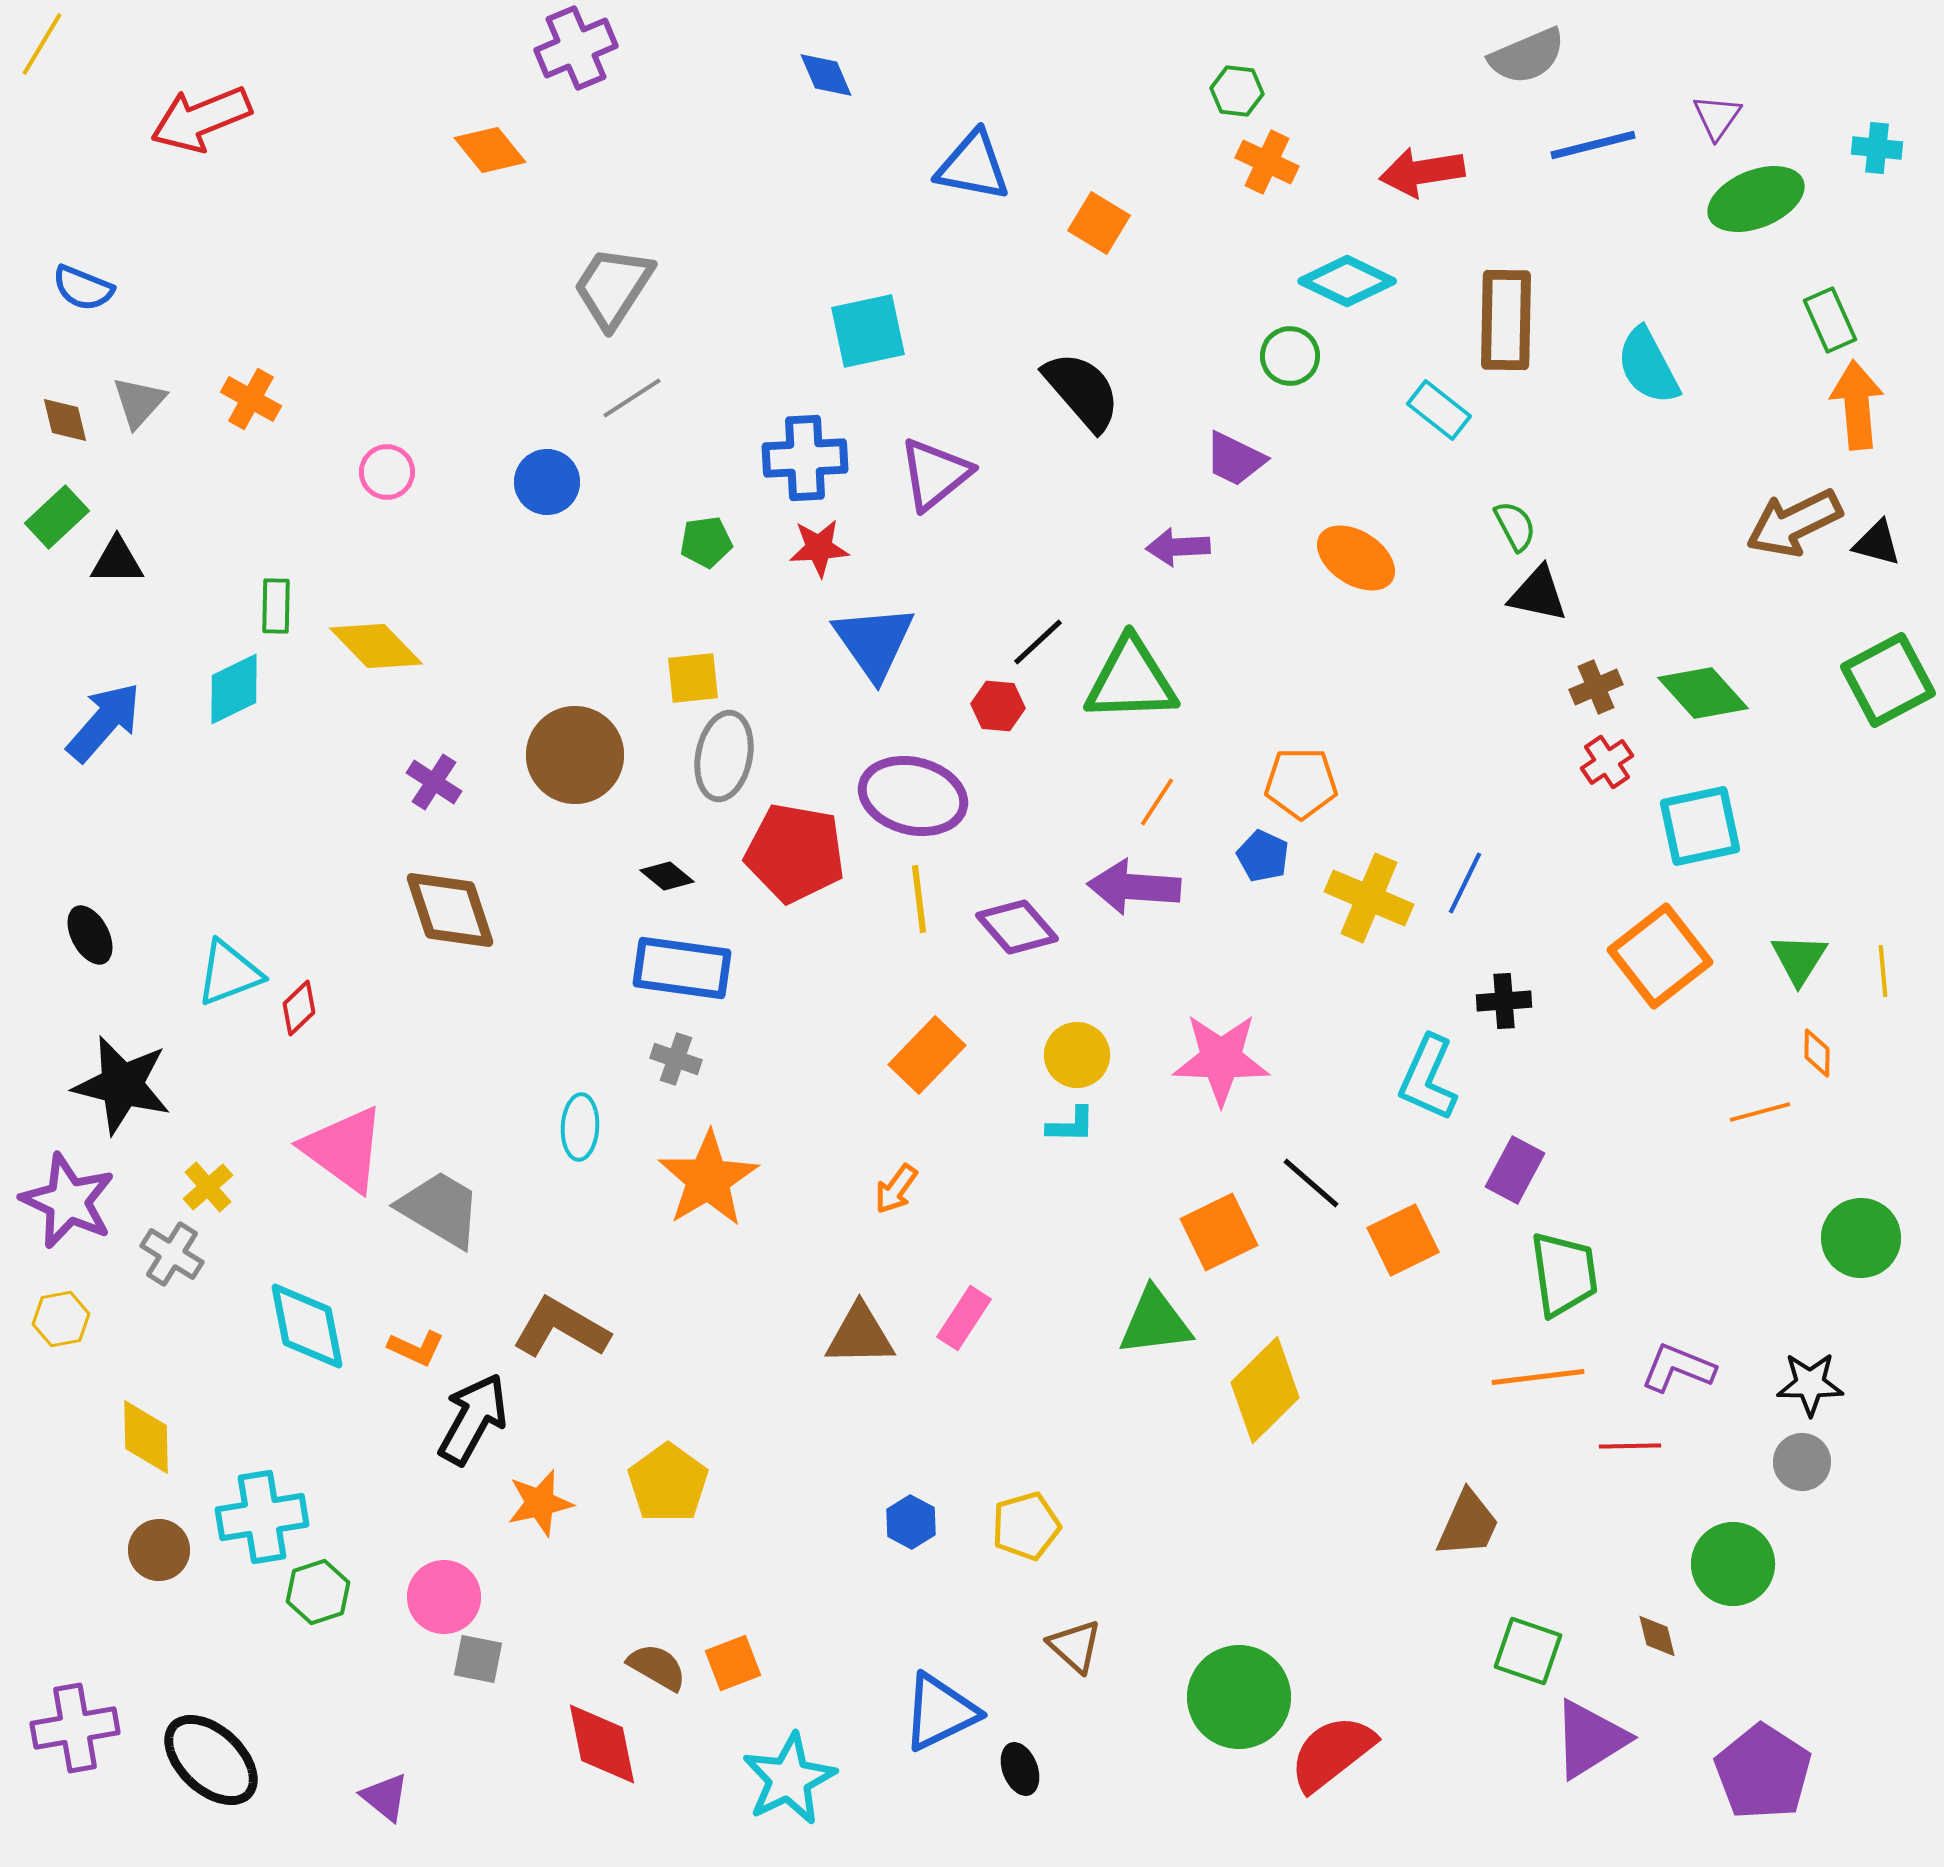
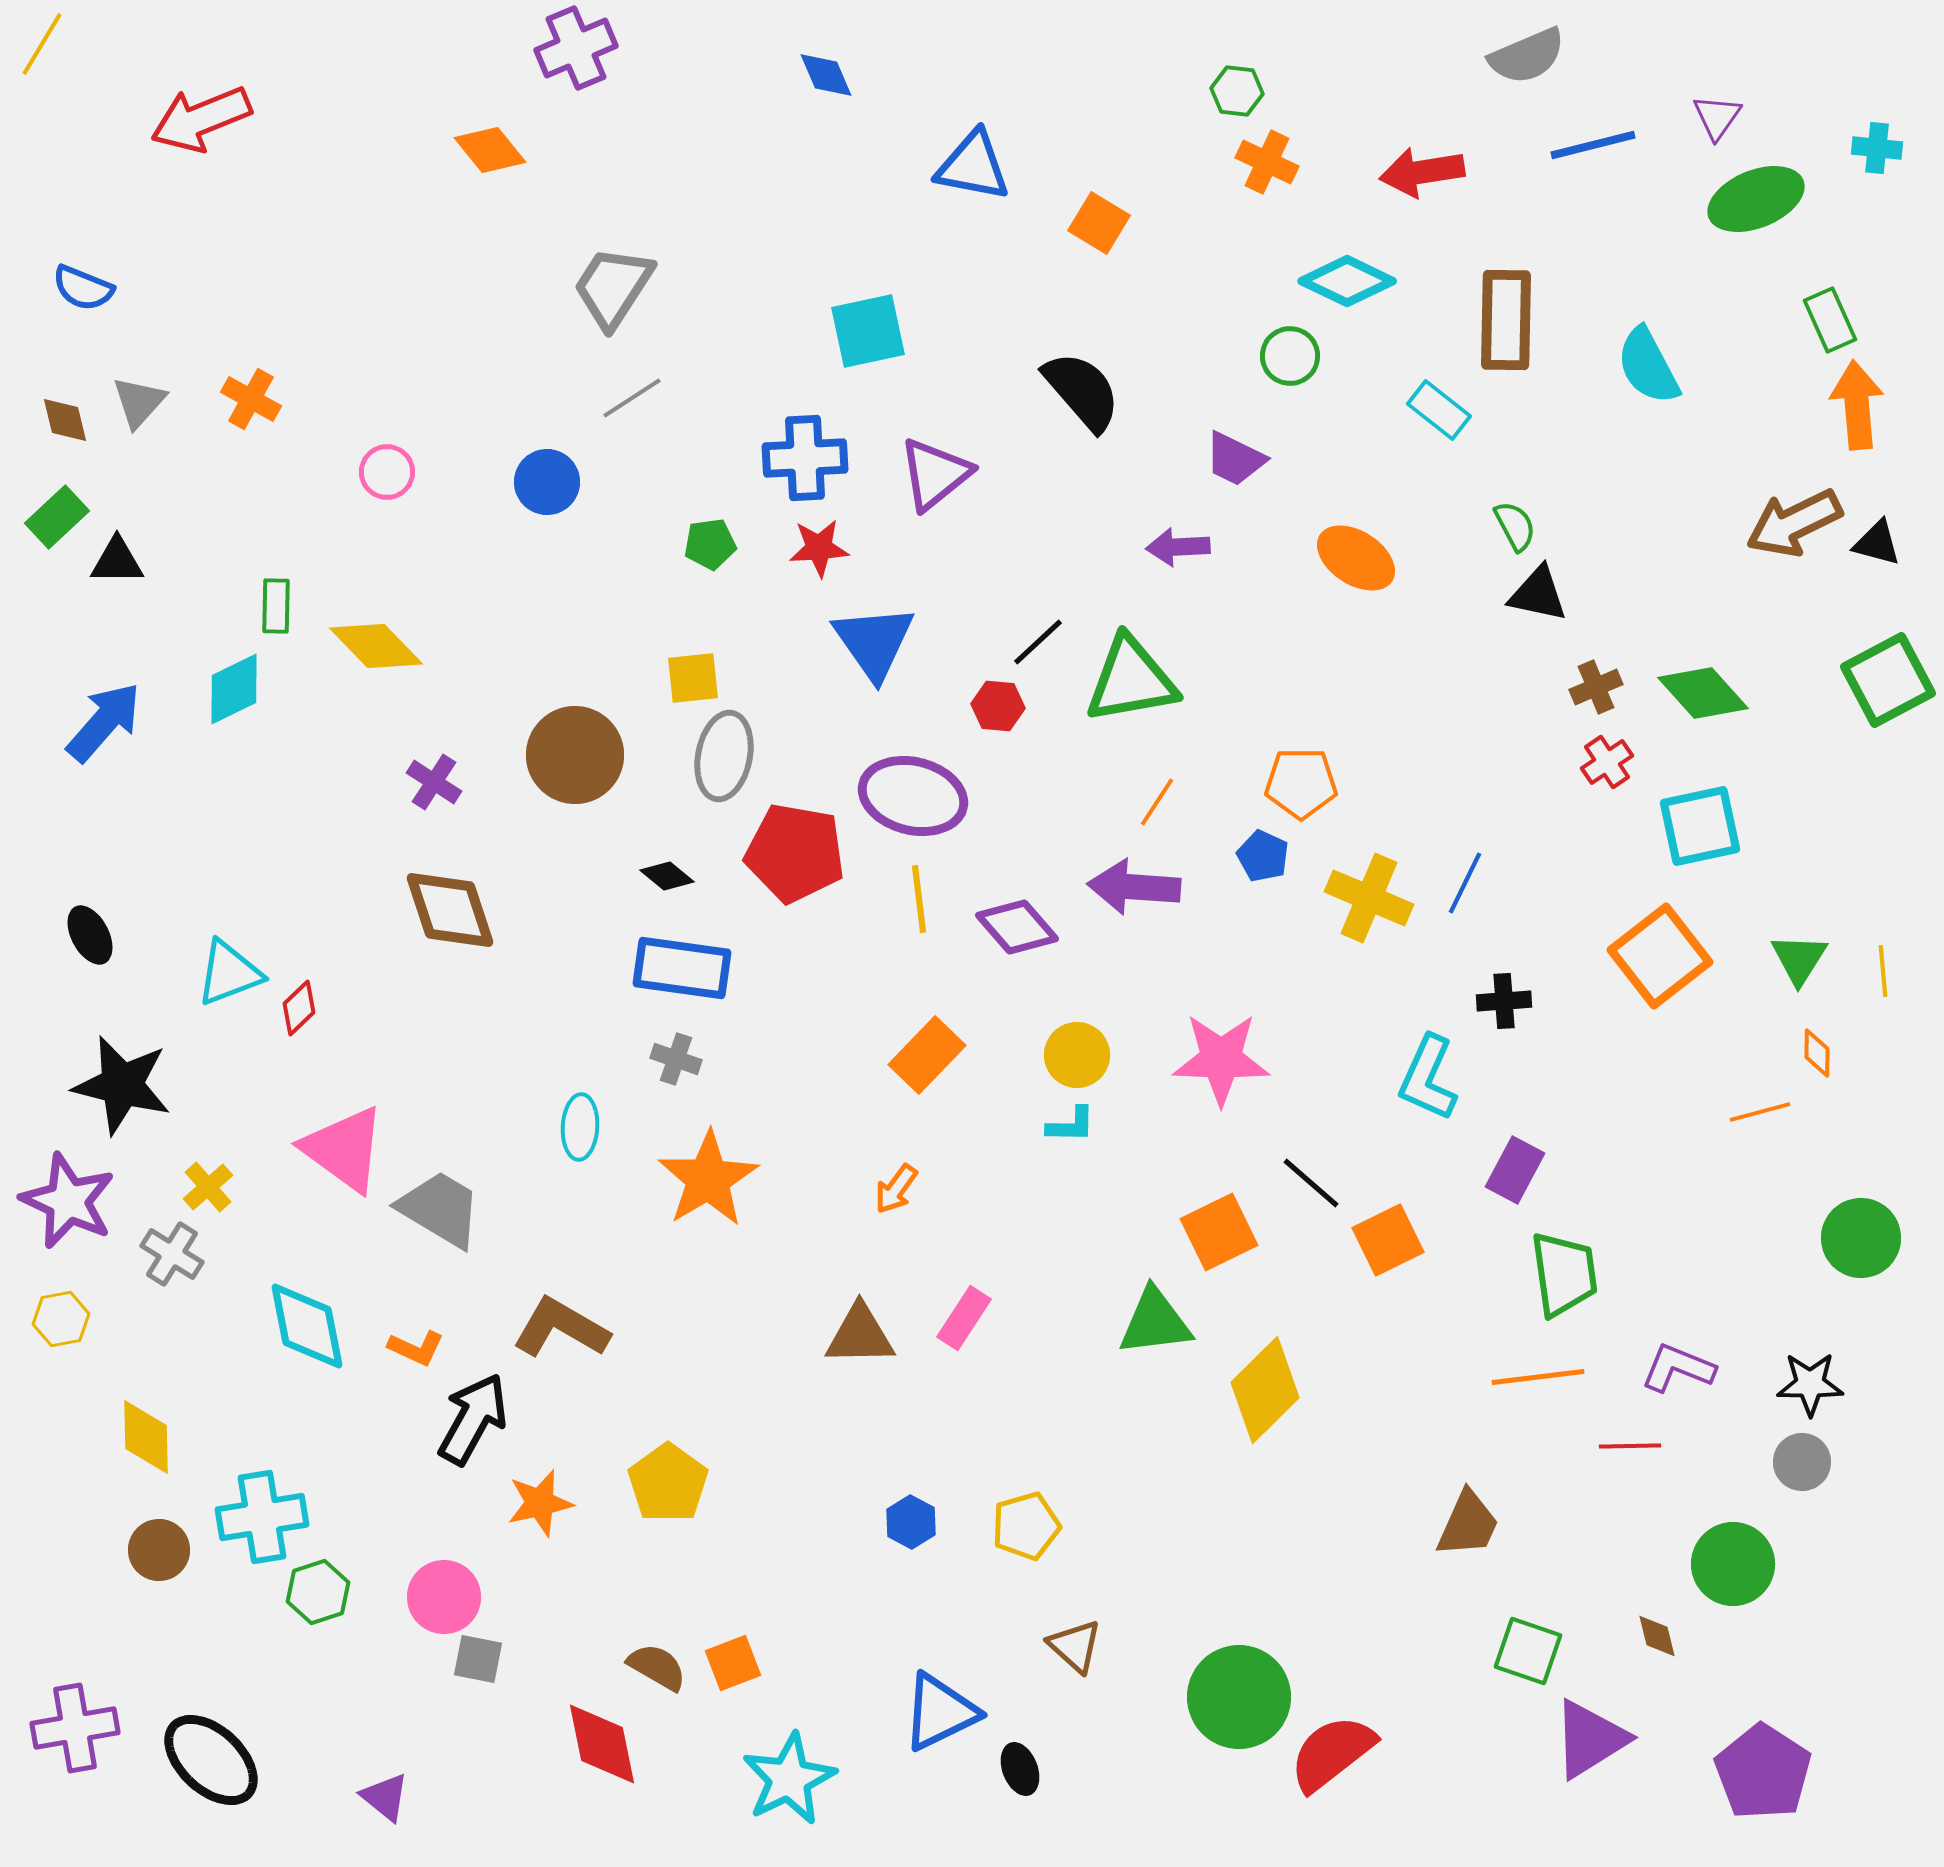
green pentagon at (706, 542): moved 4 px right, 2 px down
green triangle at (1131, 680): rotated 8 degrees counterclockwise
orange square at (1403, 1240): moved 15 px left
